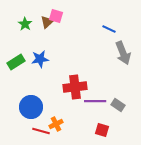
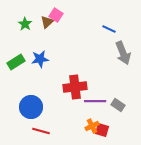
pink square: moved 1 px up; rotated 16 degrees clockwise
orange cross: moved 36 px right, 2 px down
